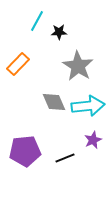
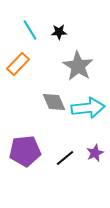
cyan line: moved 7 px left, 9 px down; rotated 60 degrees counterclockwise
cyan arrow: moved 2 px down
purple star: moved 2 px right, 13 px down
black line: rotated 18 degrees counterclockwise
